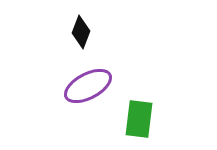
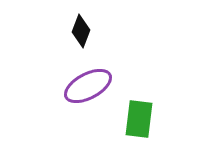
black diamond: moved 1 px up
